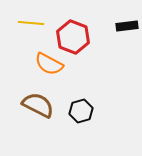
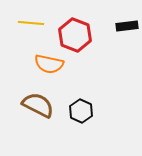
red hexagon: moved 2 px right, 2 px up
orange semicircle: rotated 16 degrees counterclockwise
black hexagon: rotated 20 degrees counterclockwise
